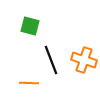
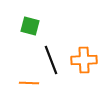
orange cross: rotated 20 degrees counterclockwise
